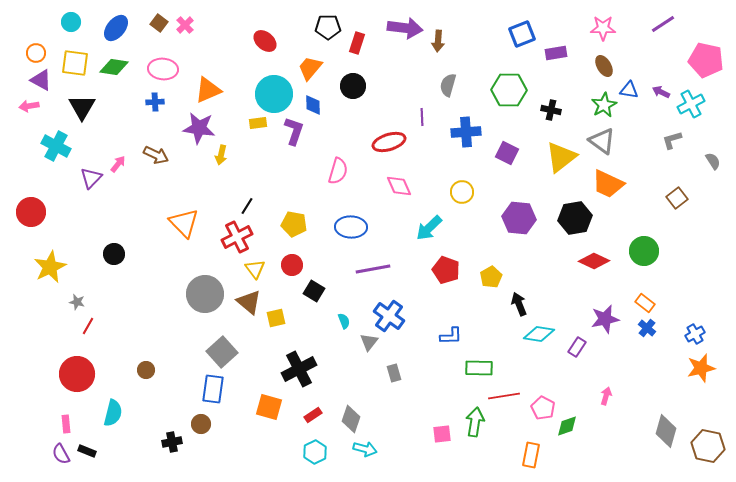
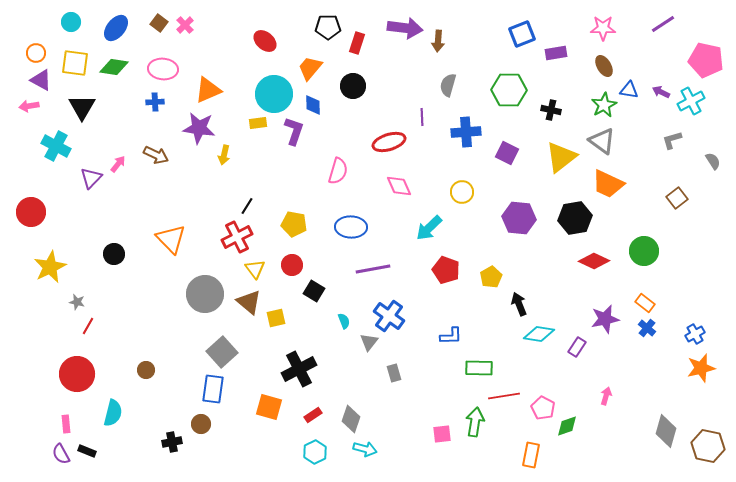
cyan cross at (691, 104): moved 3 px up
yellow arrow at (221, 155): moved 3 px right
orange triangle at (184, 223): moved 13 px left, 16 px down
